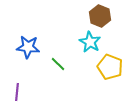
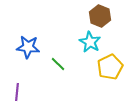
yellow pentagon: rotated 25 degrees clockwise
